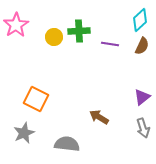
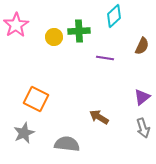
cyan diamond: moved 26 px left, 4 px up
purple line: moved 5 px left, 14 px down
